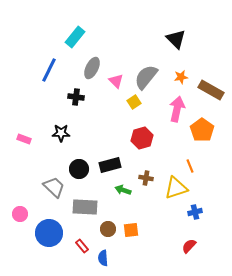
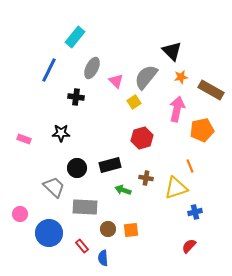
black triangle: moved 4 px left, 12 px down
orange pentagon: rotated 25 degrees clockwise
black circle: moved 2 px left, 1 px up
